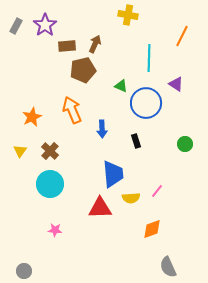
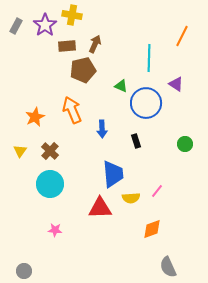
yellow cross: moved 56 px left
orange star: moved 3 px right
